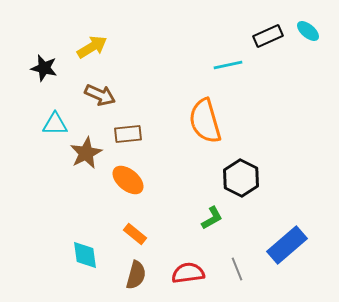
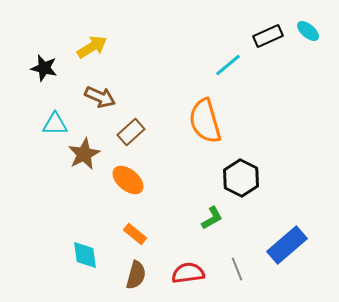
cyan line: rotated 28 degrees counterclockwise
brown arrow: moved 2 px down
brown rectangle: moved 3 px right, 2 px up; rotated 36 degrees counterclockwise
brown star: moved 2 px left, 1 px down
